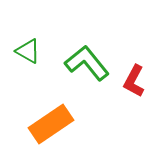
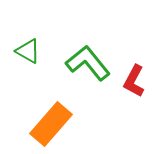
green L-shape: moved 1 px right
orange rectangle: rotated 15 degrees counterclockwise
